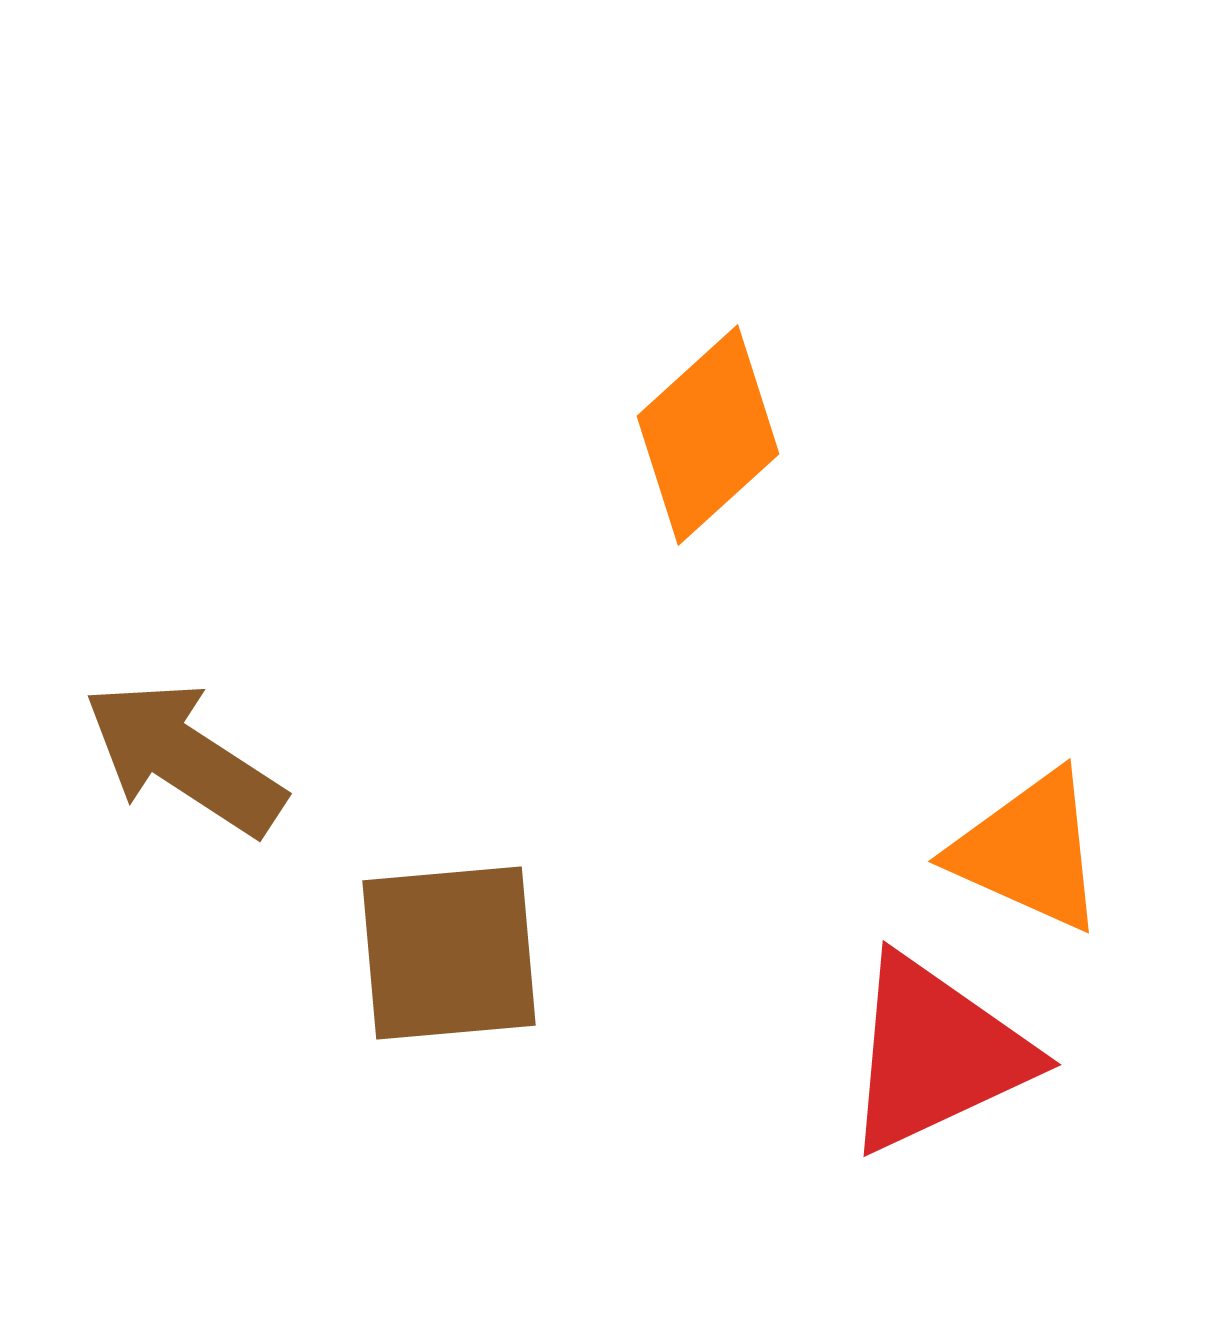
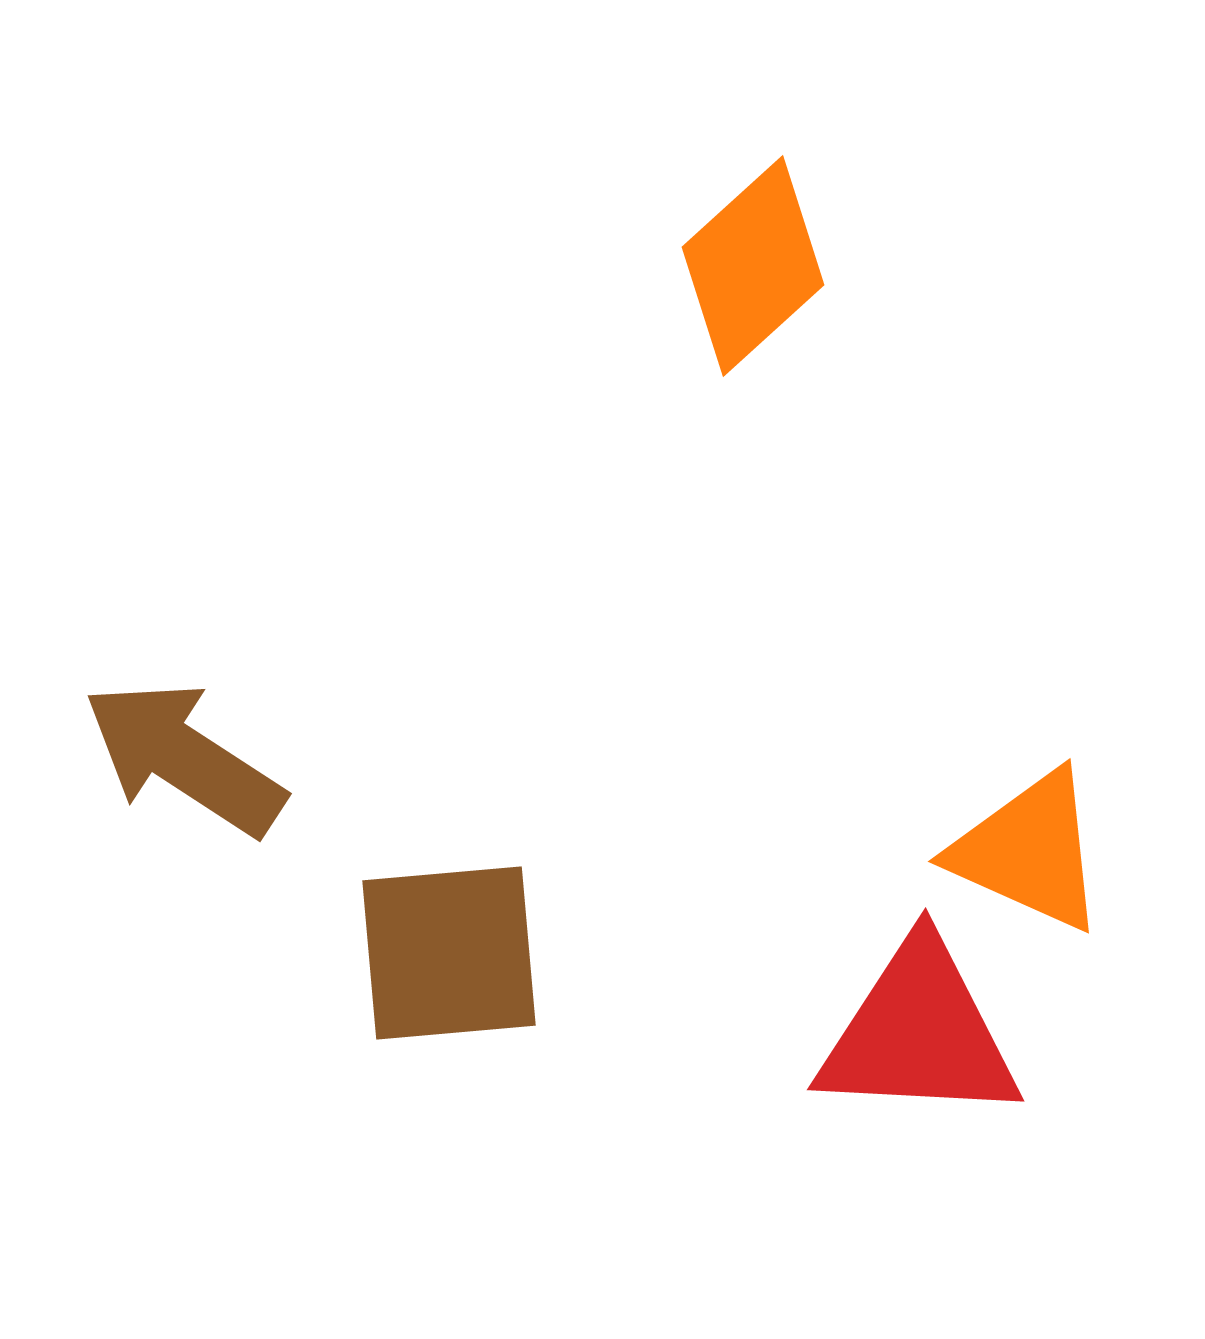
orange diamond: moved 45 px right, 169 px up
red triangle: moved 17 px left, 21 px up; rotated 28 degrees clockwise
